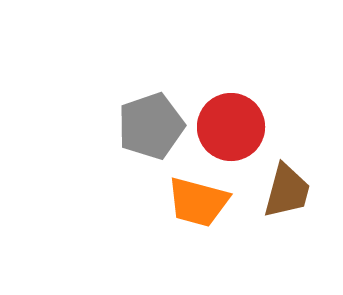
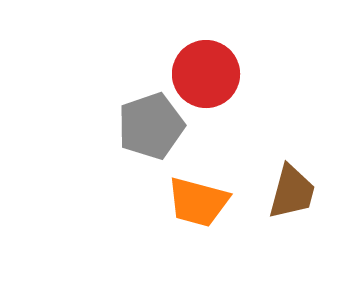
red circle: moved 25 px left, 53 px up
brown trapezoid: moved 5 px right, 1 px down
